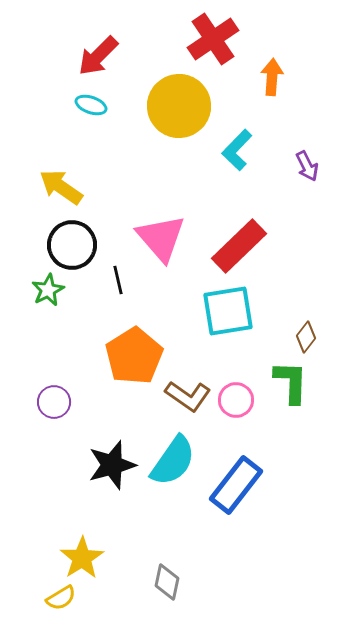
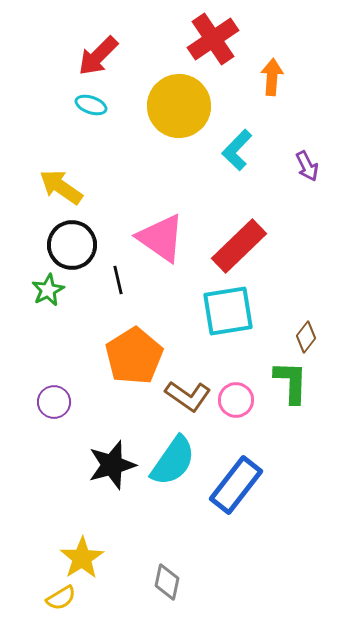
pink triangle: rotated 14 degrees counterclockwise
